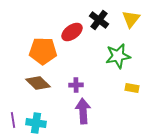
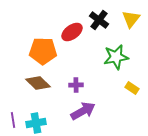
green star: moved 2 px left, 1 px down
yellow rectangle: rotated 24 degrees clockwise
purple arrow: rotated 65 degrees clockwise
cyan cross: rotated 18 degrees counterclockwise
